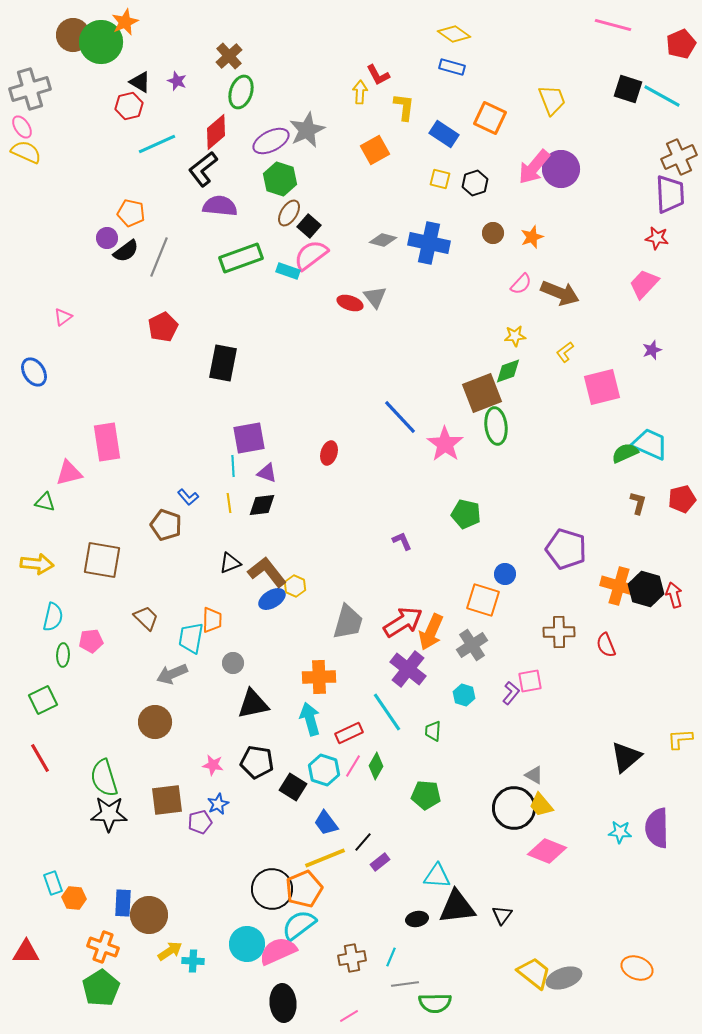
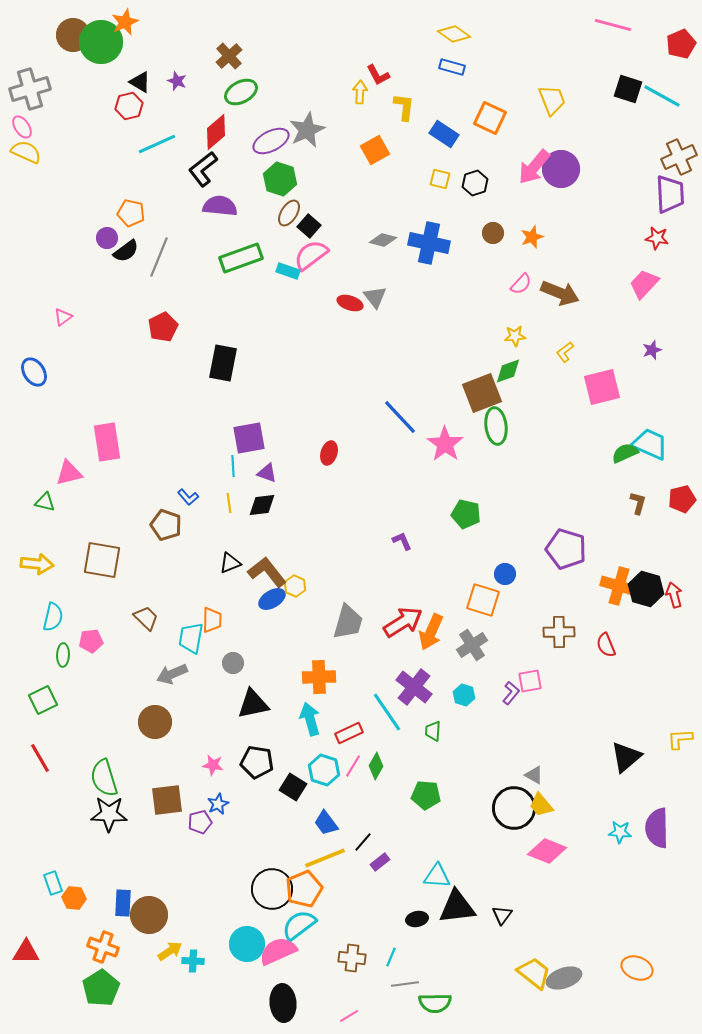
green ellipse at (241, 92): rotated 44 degrees clockwise
purple cross at (408, 669): moved 6 px right, 18 px down
brown cross at (352, 958): rotated 16 degrees clockwise
